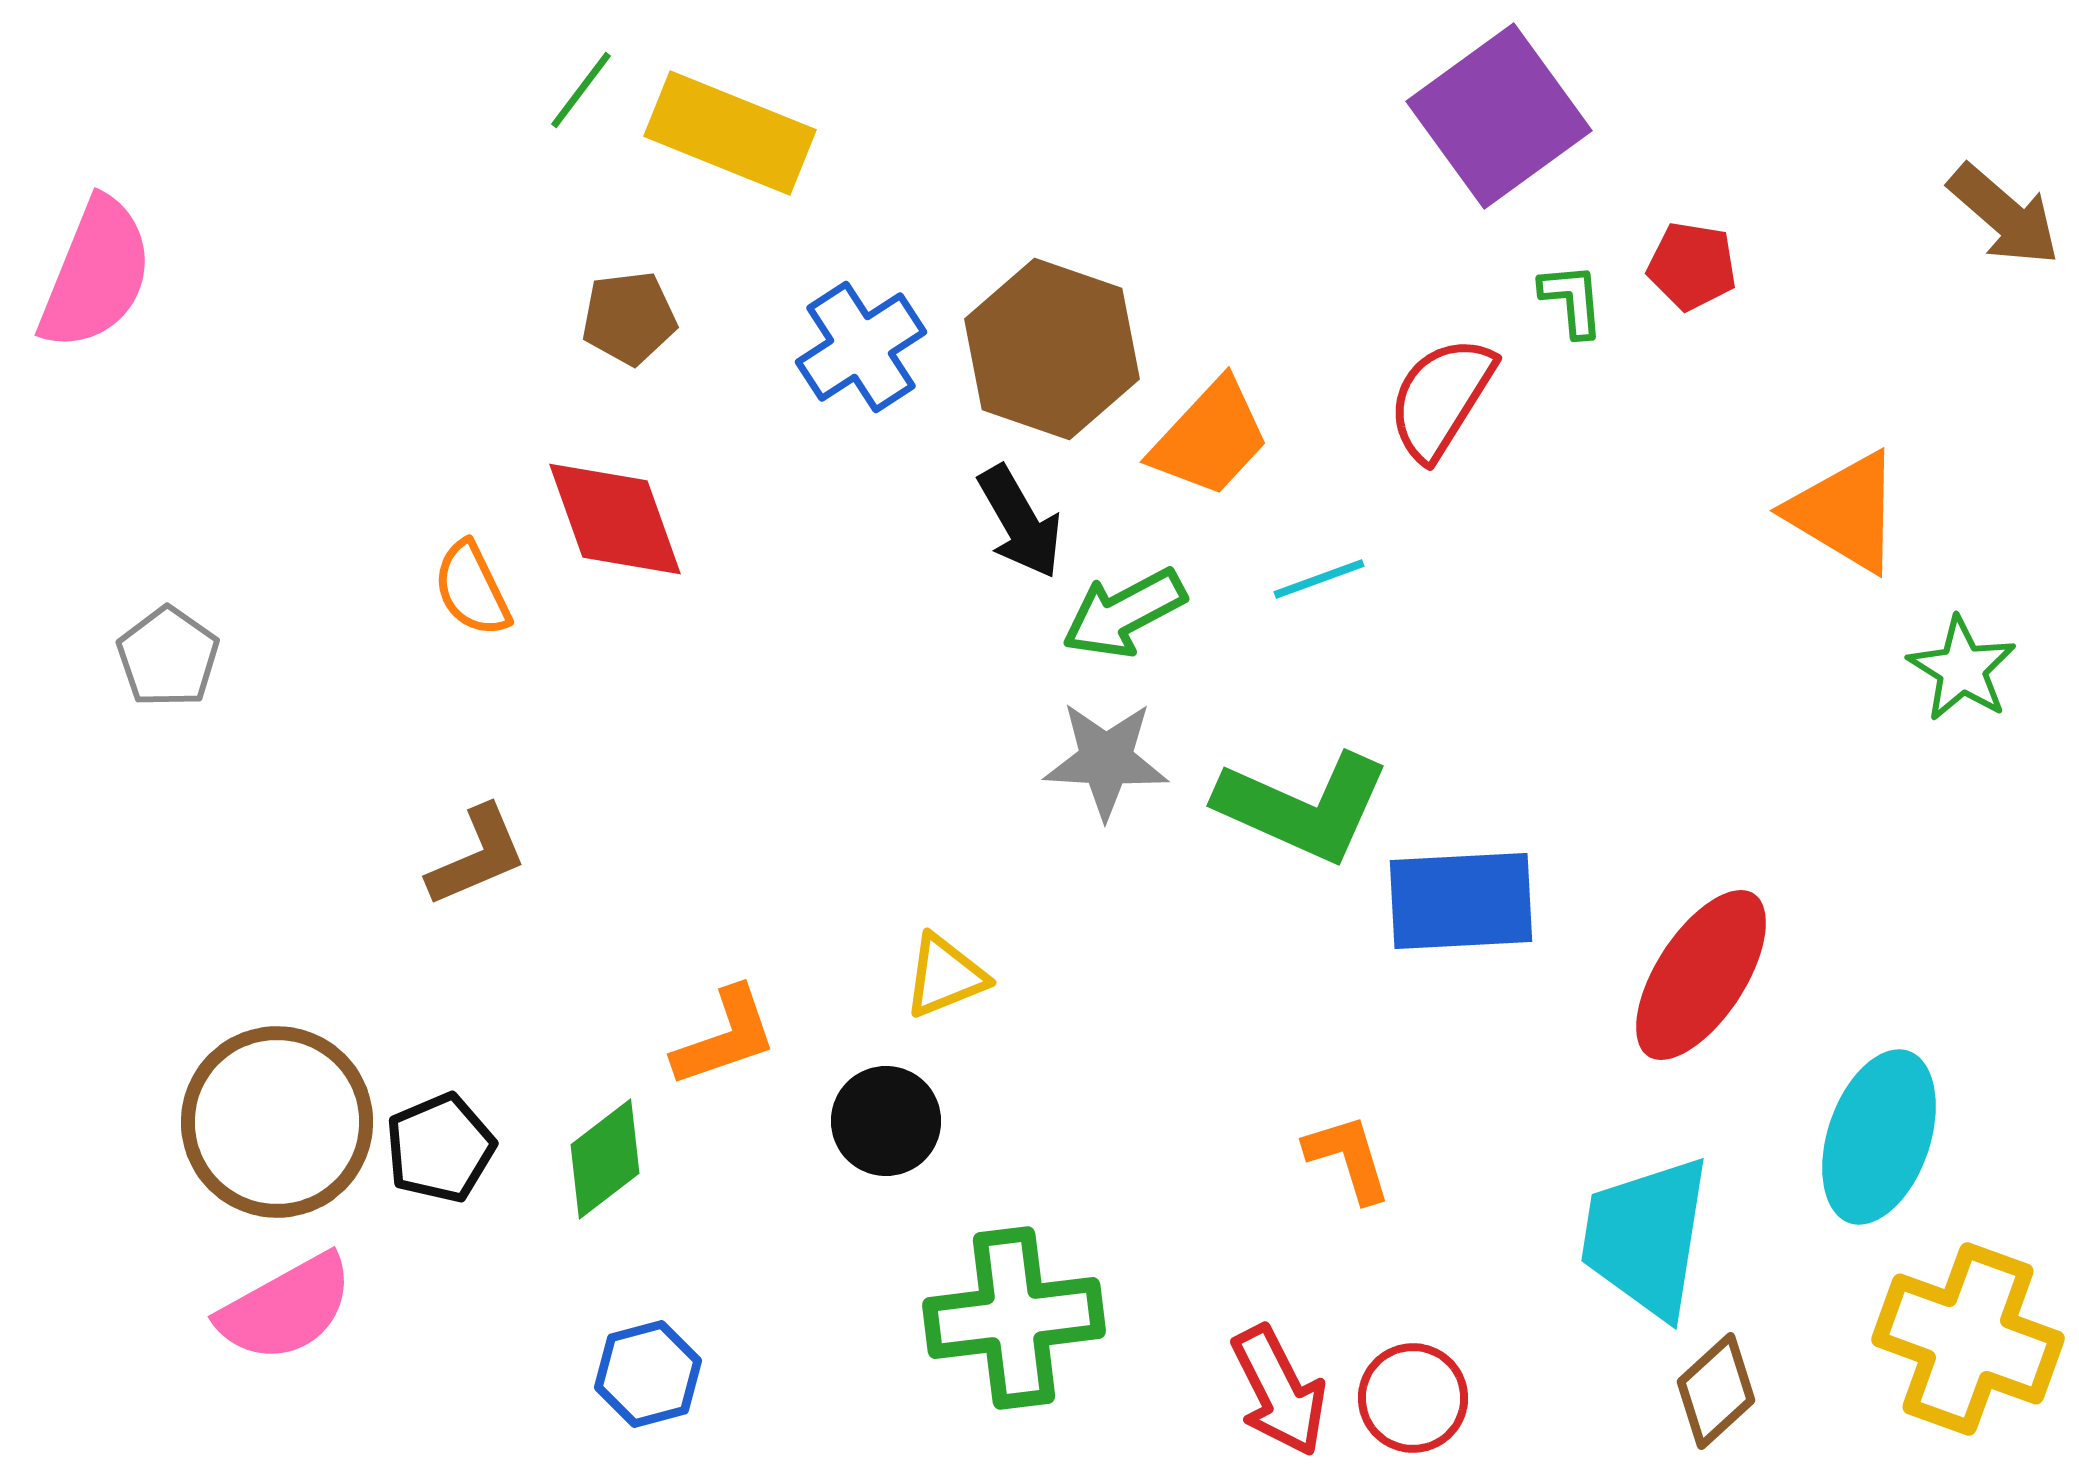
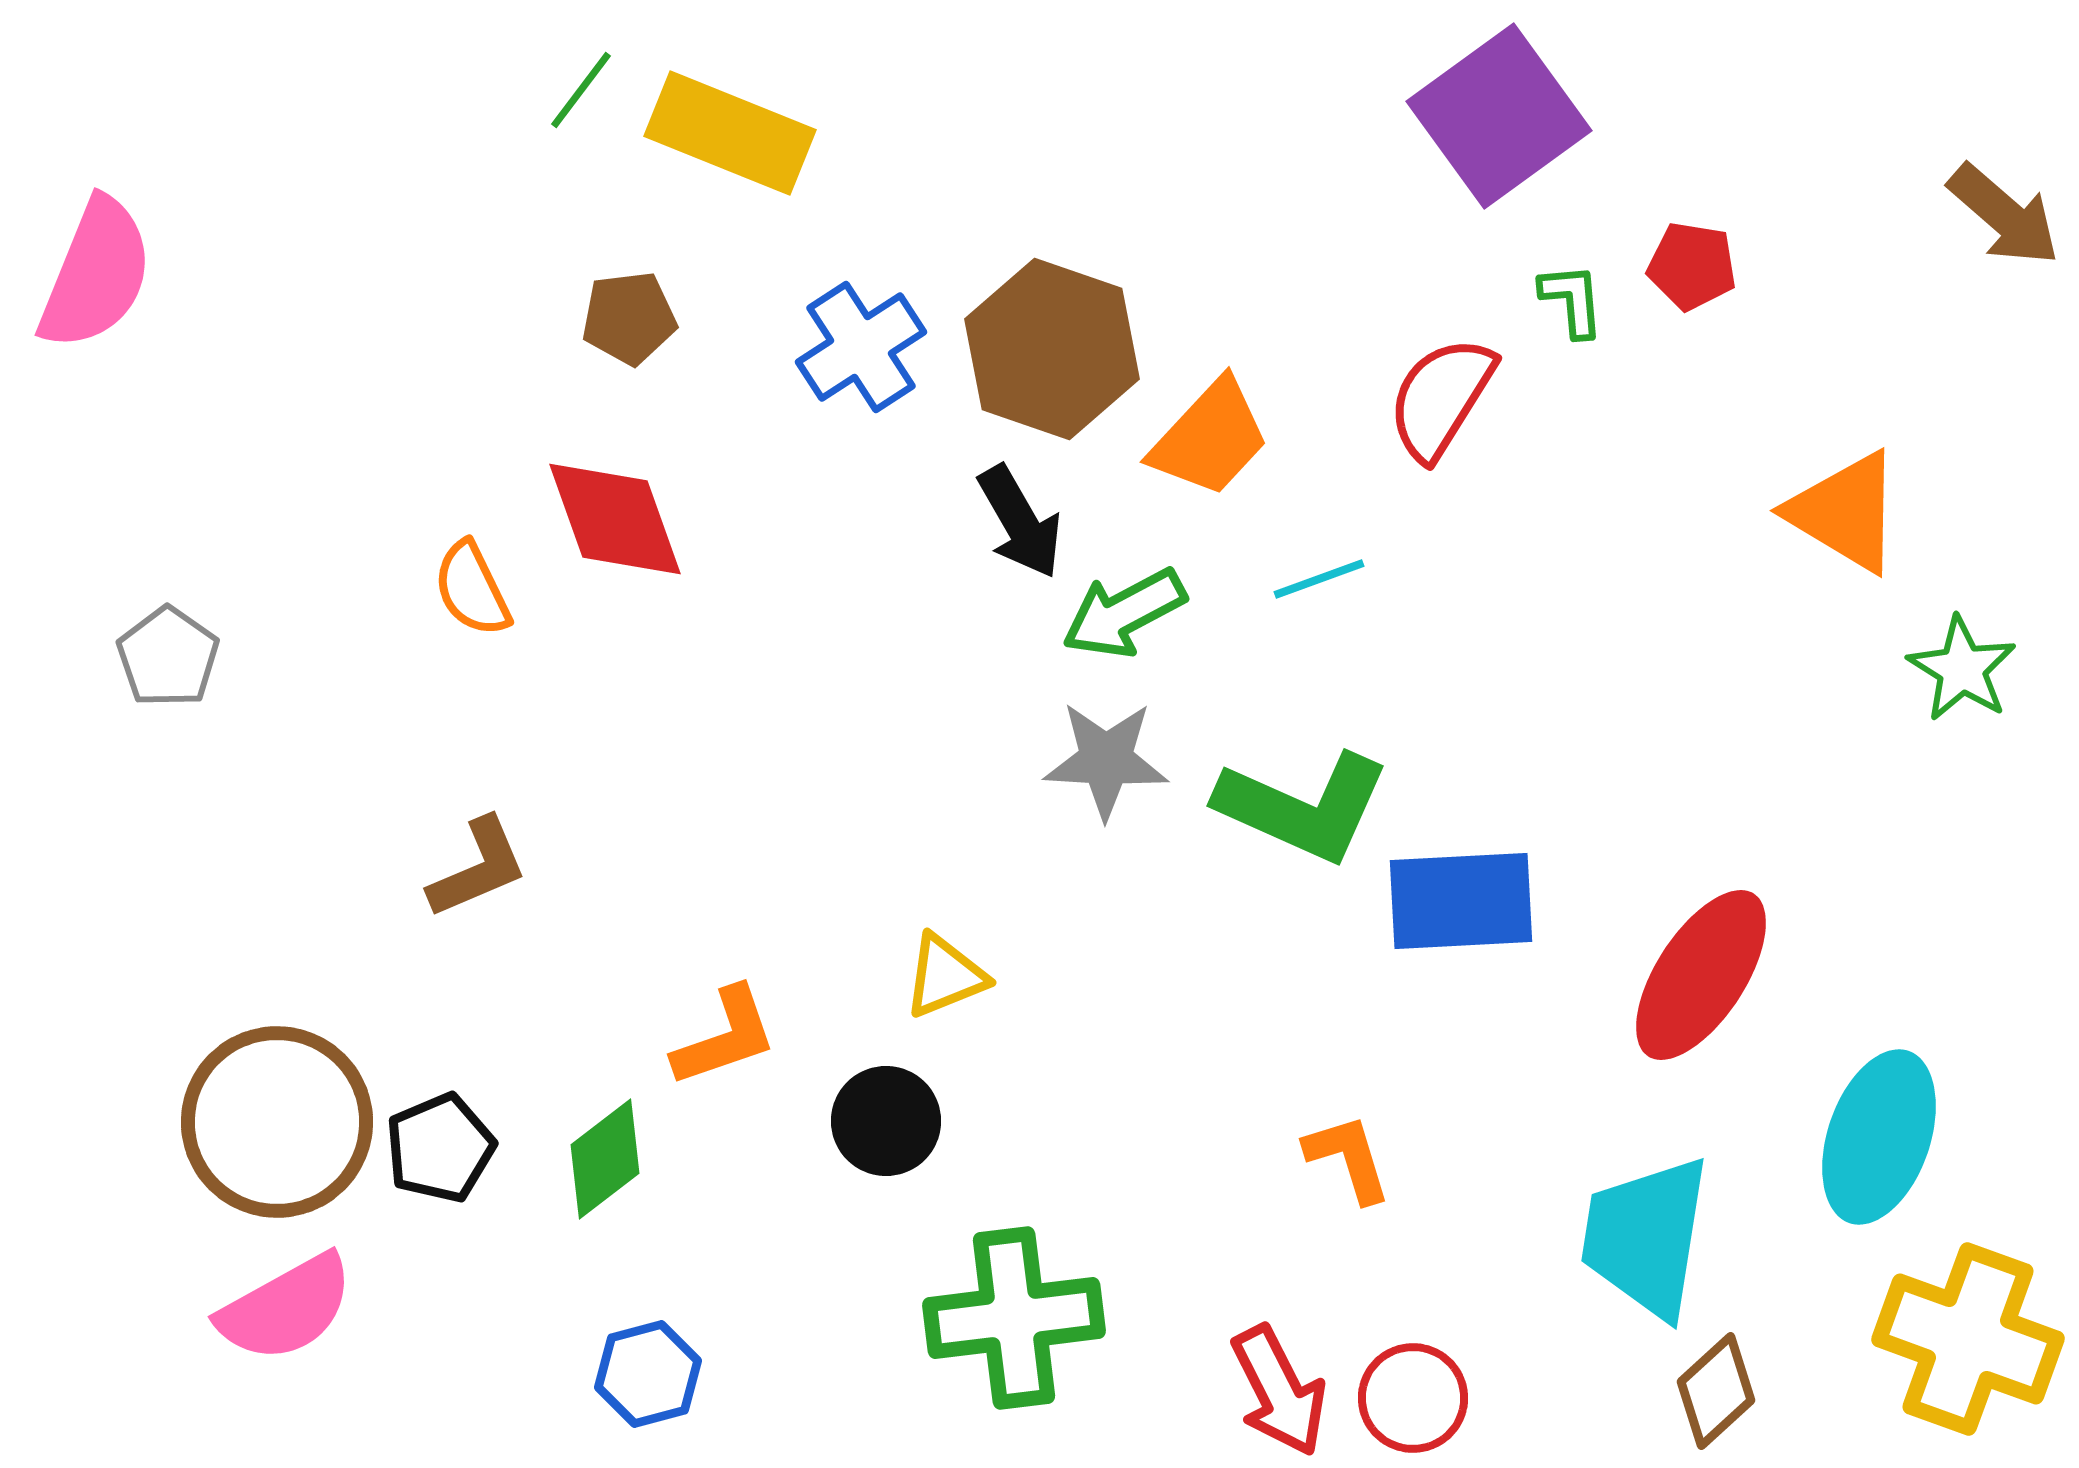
brown L-shape at (477, 856): moved 1 px right, 12 px down
